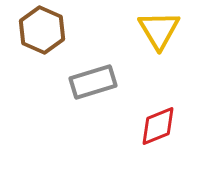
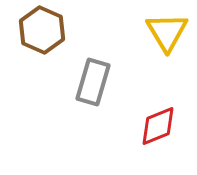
yellow triangle: moved 8 px right, 2 px down
gray rectangle: rotated 57 degrees counterclockwise
